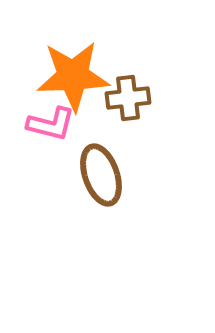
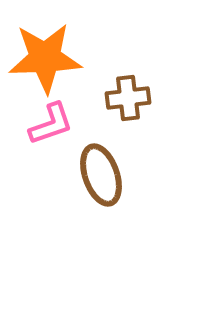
orange star: moved 28 px left, 18 px up
pink L-shape: rotated 33 degrees counterclockwise
